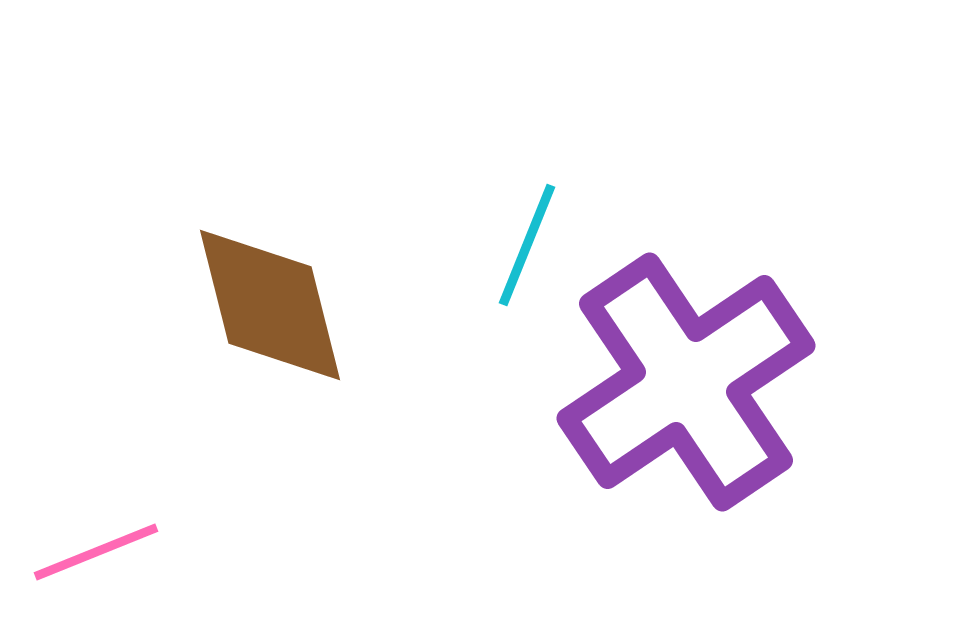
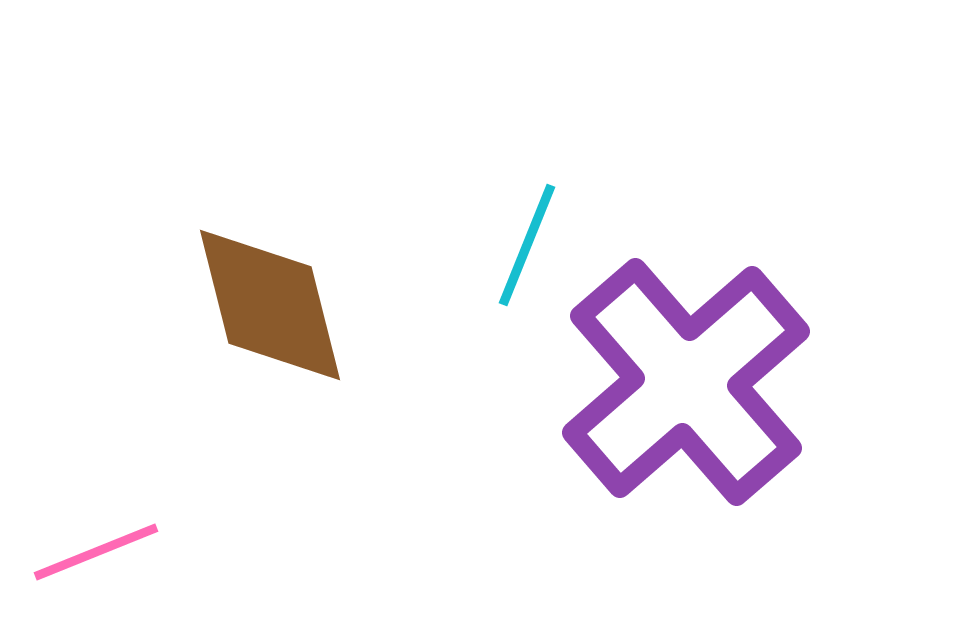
purple cross: rotated 7 degrees counterclockwise
